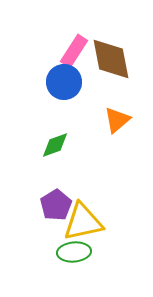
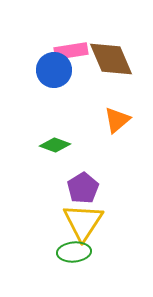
pink rectangle: moved 3 px left; rotated 48 degrees clockwise
brown diamond: rotated 12 degrees counterclockwise
blue circle: moved 10 px left, 12 px up
green diamond: rotated 40 degrees clockwise
purple pentagon: moved 27 px right, 17 px up
yellow triangle: rotated 45 degrees counterclockwise
